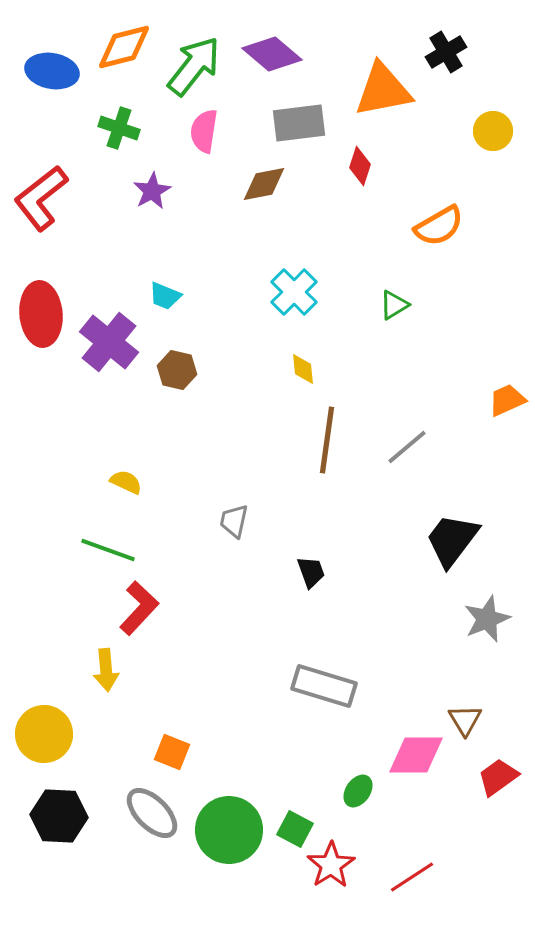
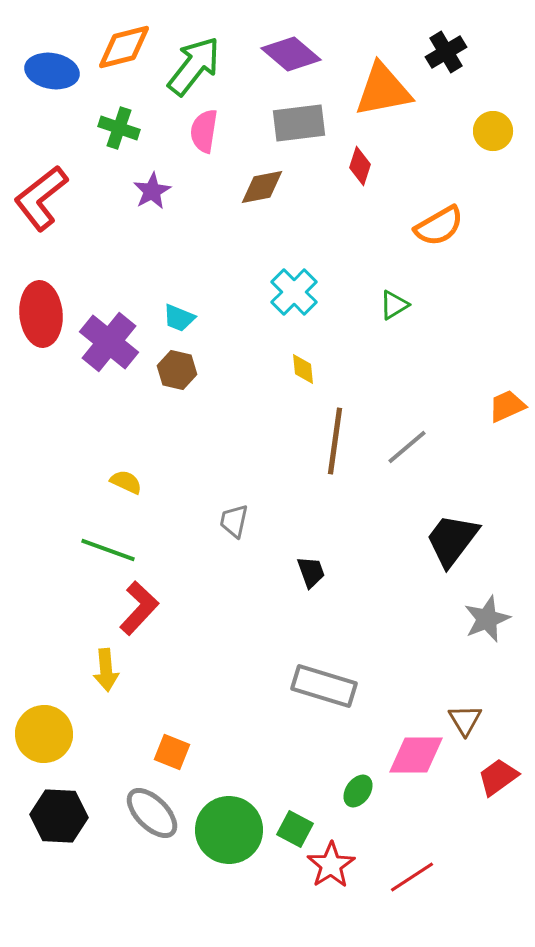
purple diamond at (272, 54): moved 19 px right
brown diamond at (264, 184): moved 2 px left, 3 px down
cyan trapezoid at (165, 296): moved 14 px right, 22 px down
orange trapezoid at (507, 400): moved 6 px down
brown line at (327, 440): moved 8 px right, 1 px down
